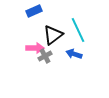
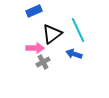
black triangle: moved 1 px left, 1 px up
gray cross: moved 2 px left, 6 px down
